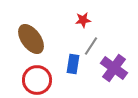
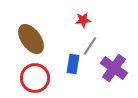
gray line: moved 1 px left
red circle: moved 2 px left, 2 px up
